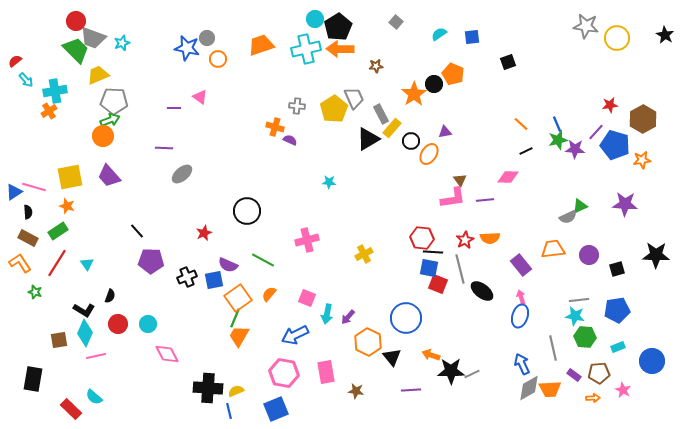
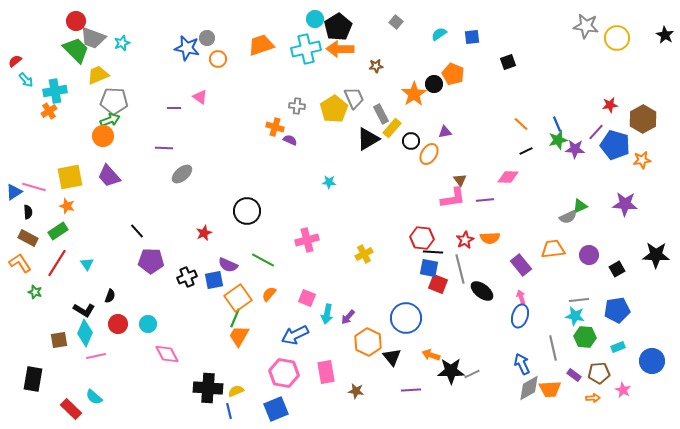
black square at (617, 269): rotated 14 degrees counterclockwise
